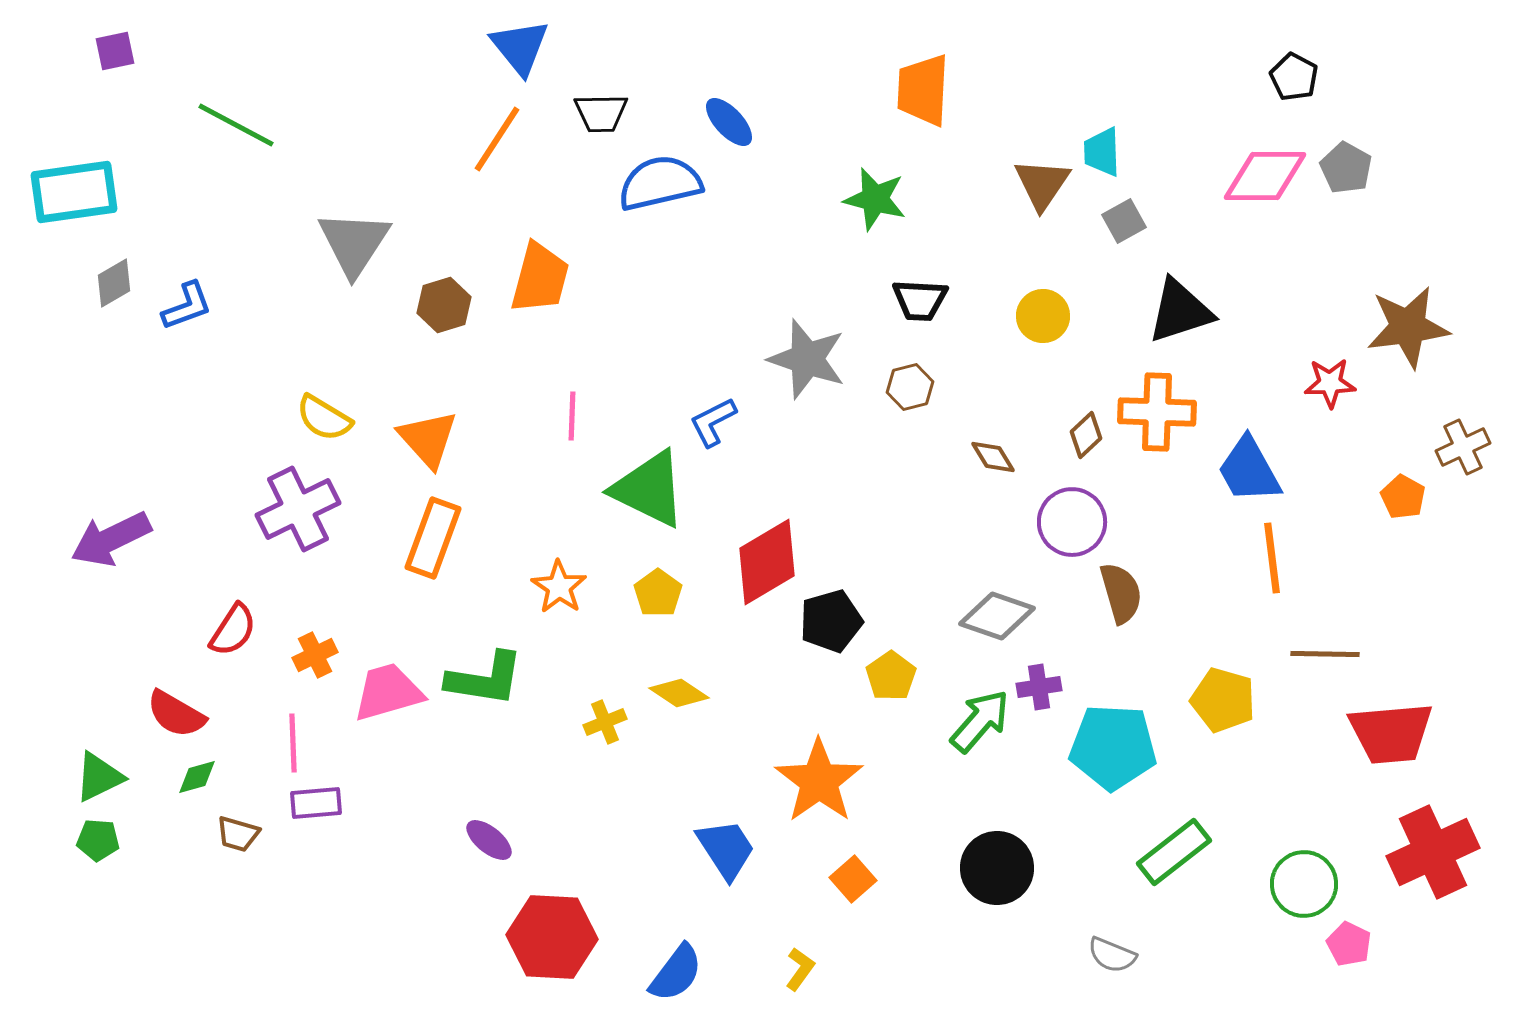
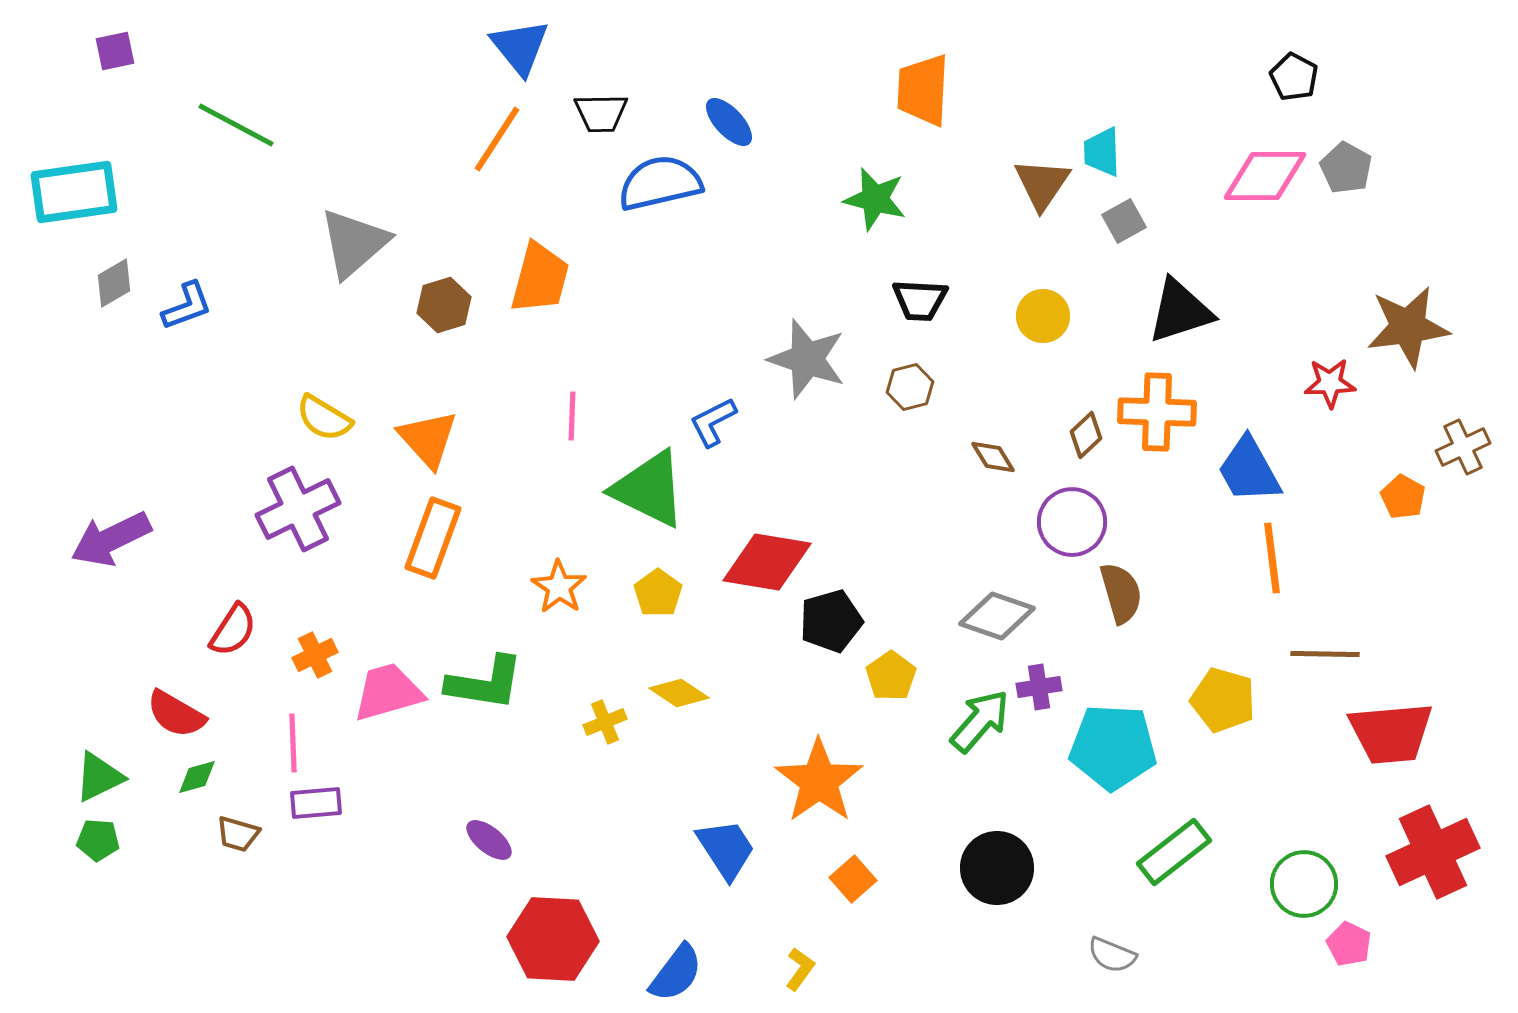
gray triangle at (354, 243): rotated 16 degrees clockwise
red diamond at (767, 562): rotated 40 degrees clockwise
green L-shape at (485, 679): moved 4 px down
red hexagon at (552, 937): moved 1 px right, 2 px down
